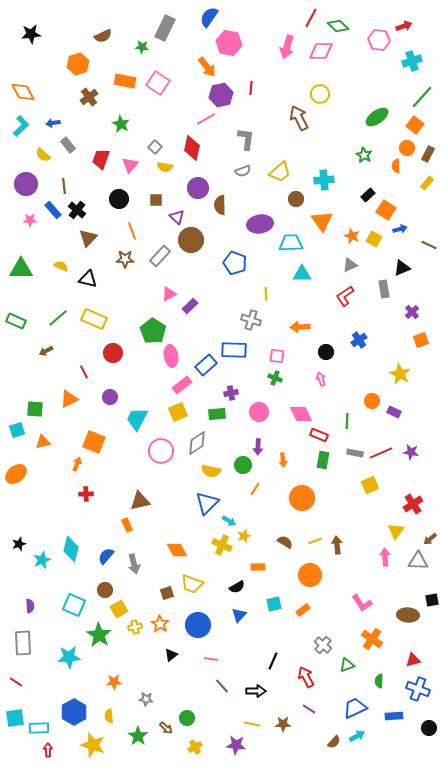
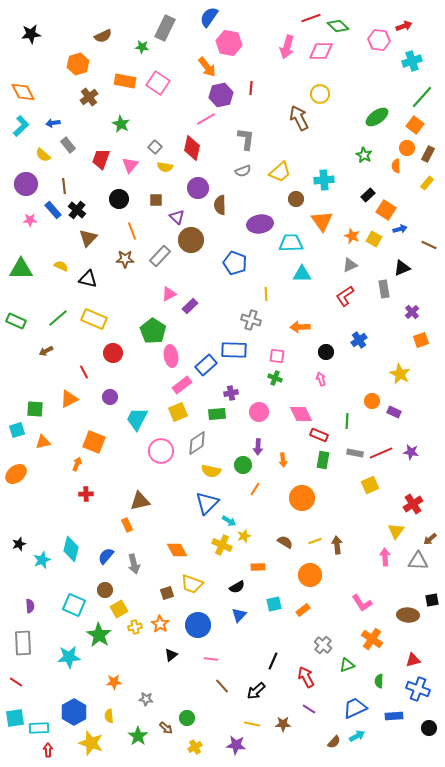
red line at (311, 18): rotated 42 degrees clockwise
black arrow at (256, 691): rotated 138 degrees clockwise
yellow star at (93, 745): moved 2 px left, 2 px up
